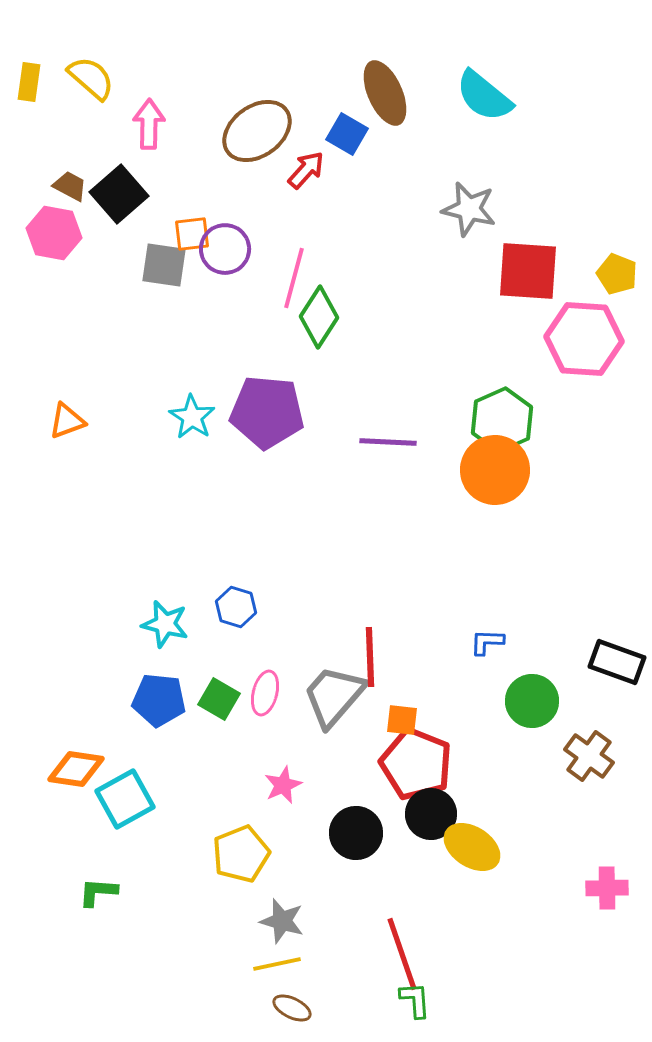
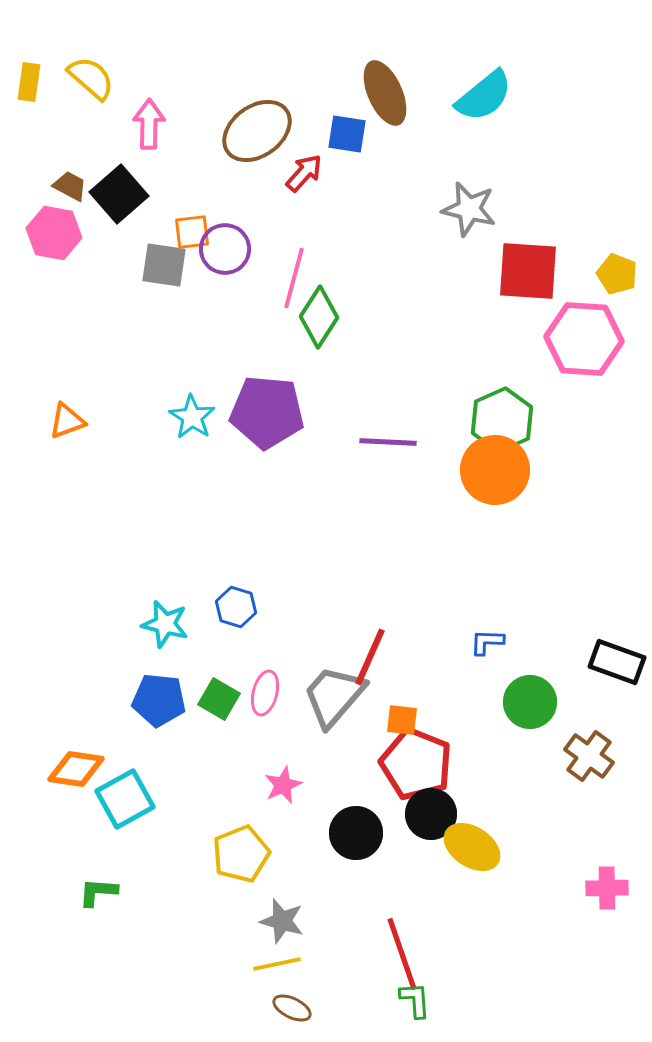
cyan semicircle at (484, 96): rotated 78 degrees counterclockwise
blue square at (347, 134): rotated 21 degrees counterclockwise
red arrow at (306, 170): moved 2 px left, 3 px down
orange square at (192, 234): moved 2 px up
red line at (370, 657): rotated 26 degrees clockwise
green circle at (532, 701): moved 2 px left, 1 px down
